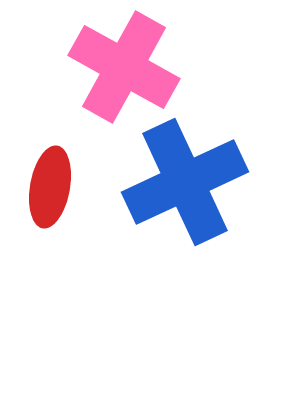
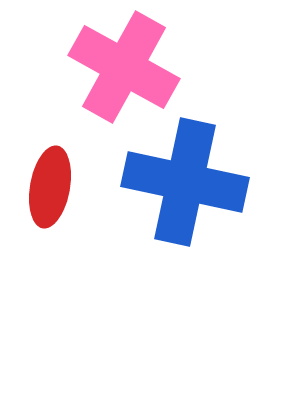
blue cross: rotated 37 degrees clockwise
